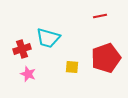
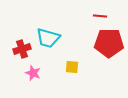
red line: rotated 16 degrees clockwise
red pentagon: moved 3 px right, 15 px up; rotated 20 degrees clockwise
pink star: moved 5 px right, 1 px up
